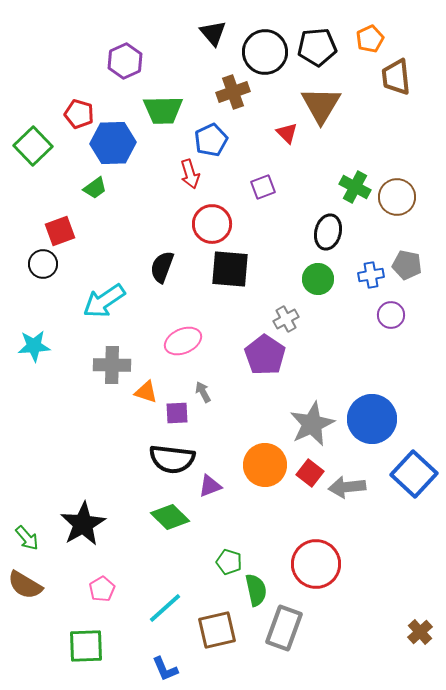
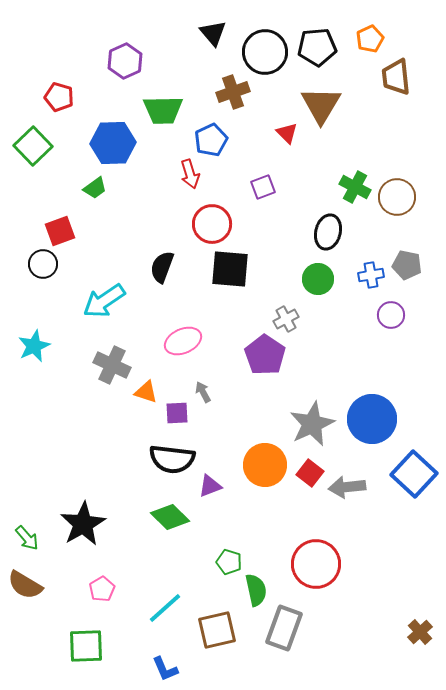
red pentagon at (79, 114): moved 20 px left, 17 px up
cyan star at (34, 346): rotated 20 degrees counterclockwise
gray cross at (112, 365): rotated 24 degrees clockwise
